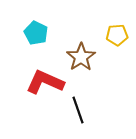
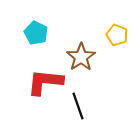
yellow pentagon: rotated 25 degrees clockwise
red L-shape: rotated 18 degrees counterclockwise
black line: moved 4 px up
